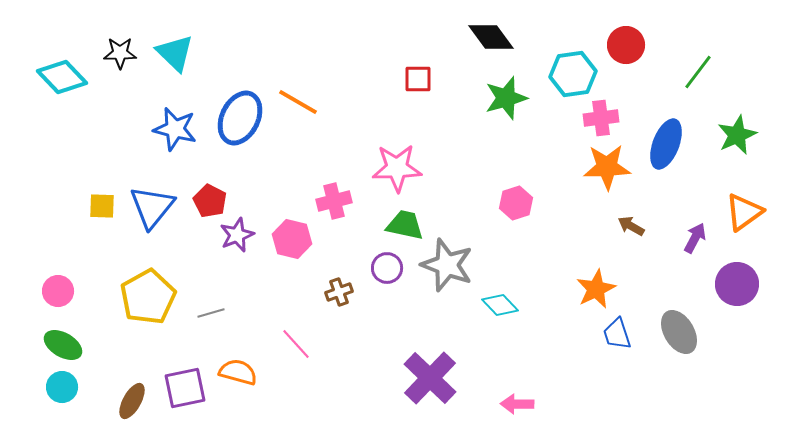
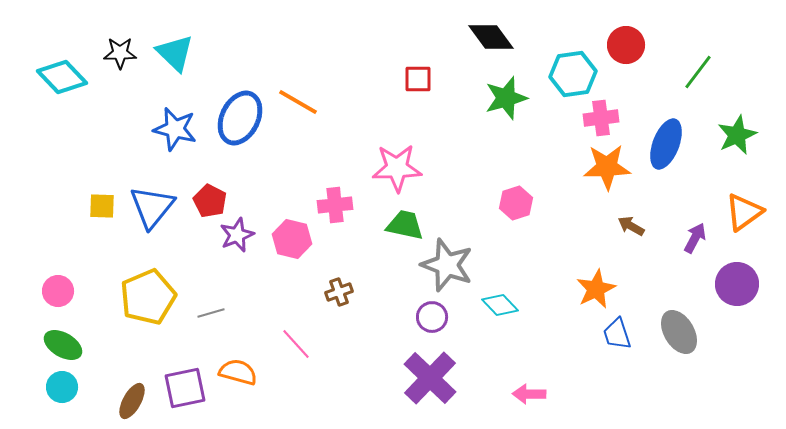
pink cross at (334, 201): moved 1 px right, 4 px down; rotated 8 degrees clockwise
purple circle at (387, 268): moved 45 px right, 49 px down
yellow pentagon at (148, 297): rotated 6 degrees clockwise
pink arrow at (517, 404): moved 12 px right, 10 px up
